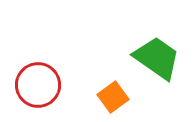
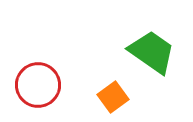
green trapezoid: moved 5 px left, 6 px up
